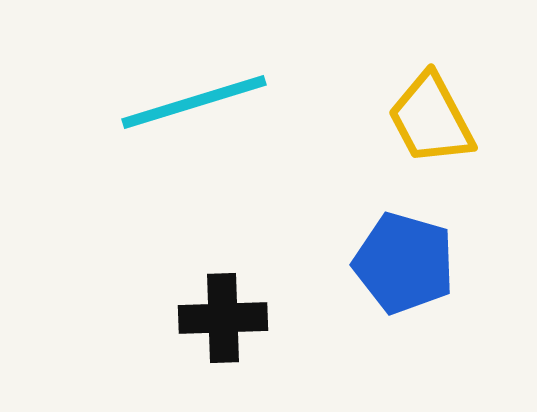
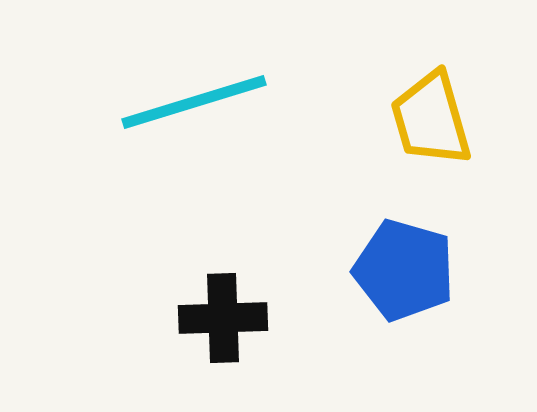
yellow trapezoid: rotated 12 degrees clockwise
blue pentagon: moved 7 px down
